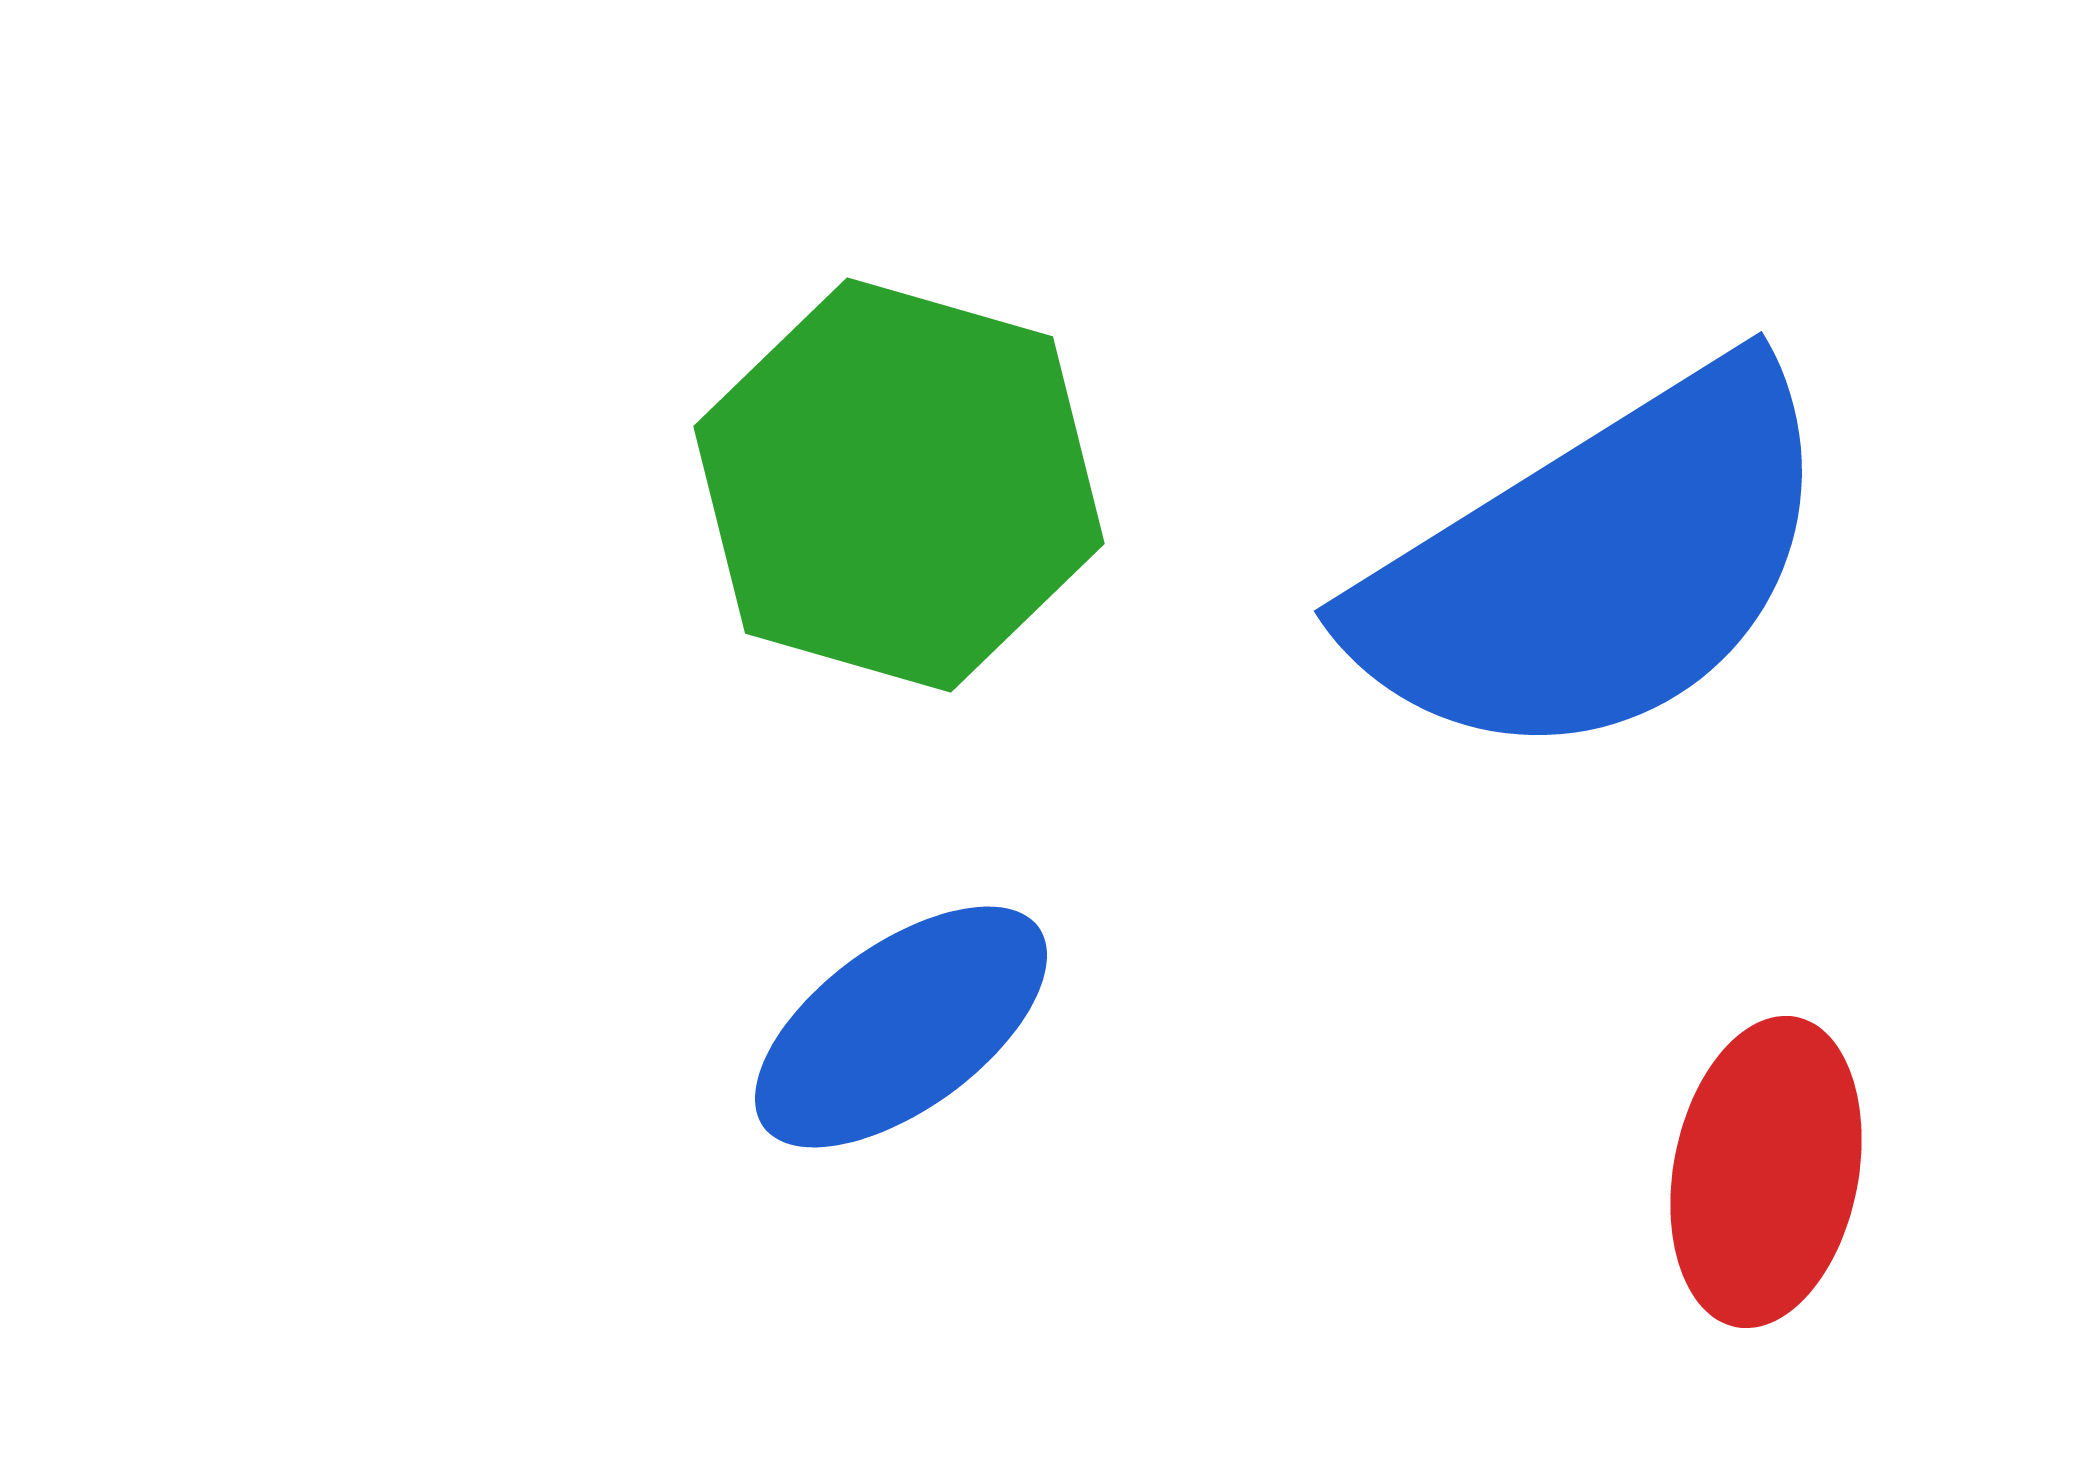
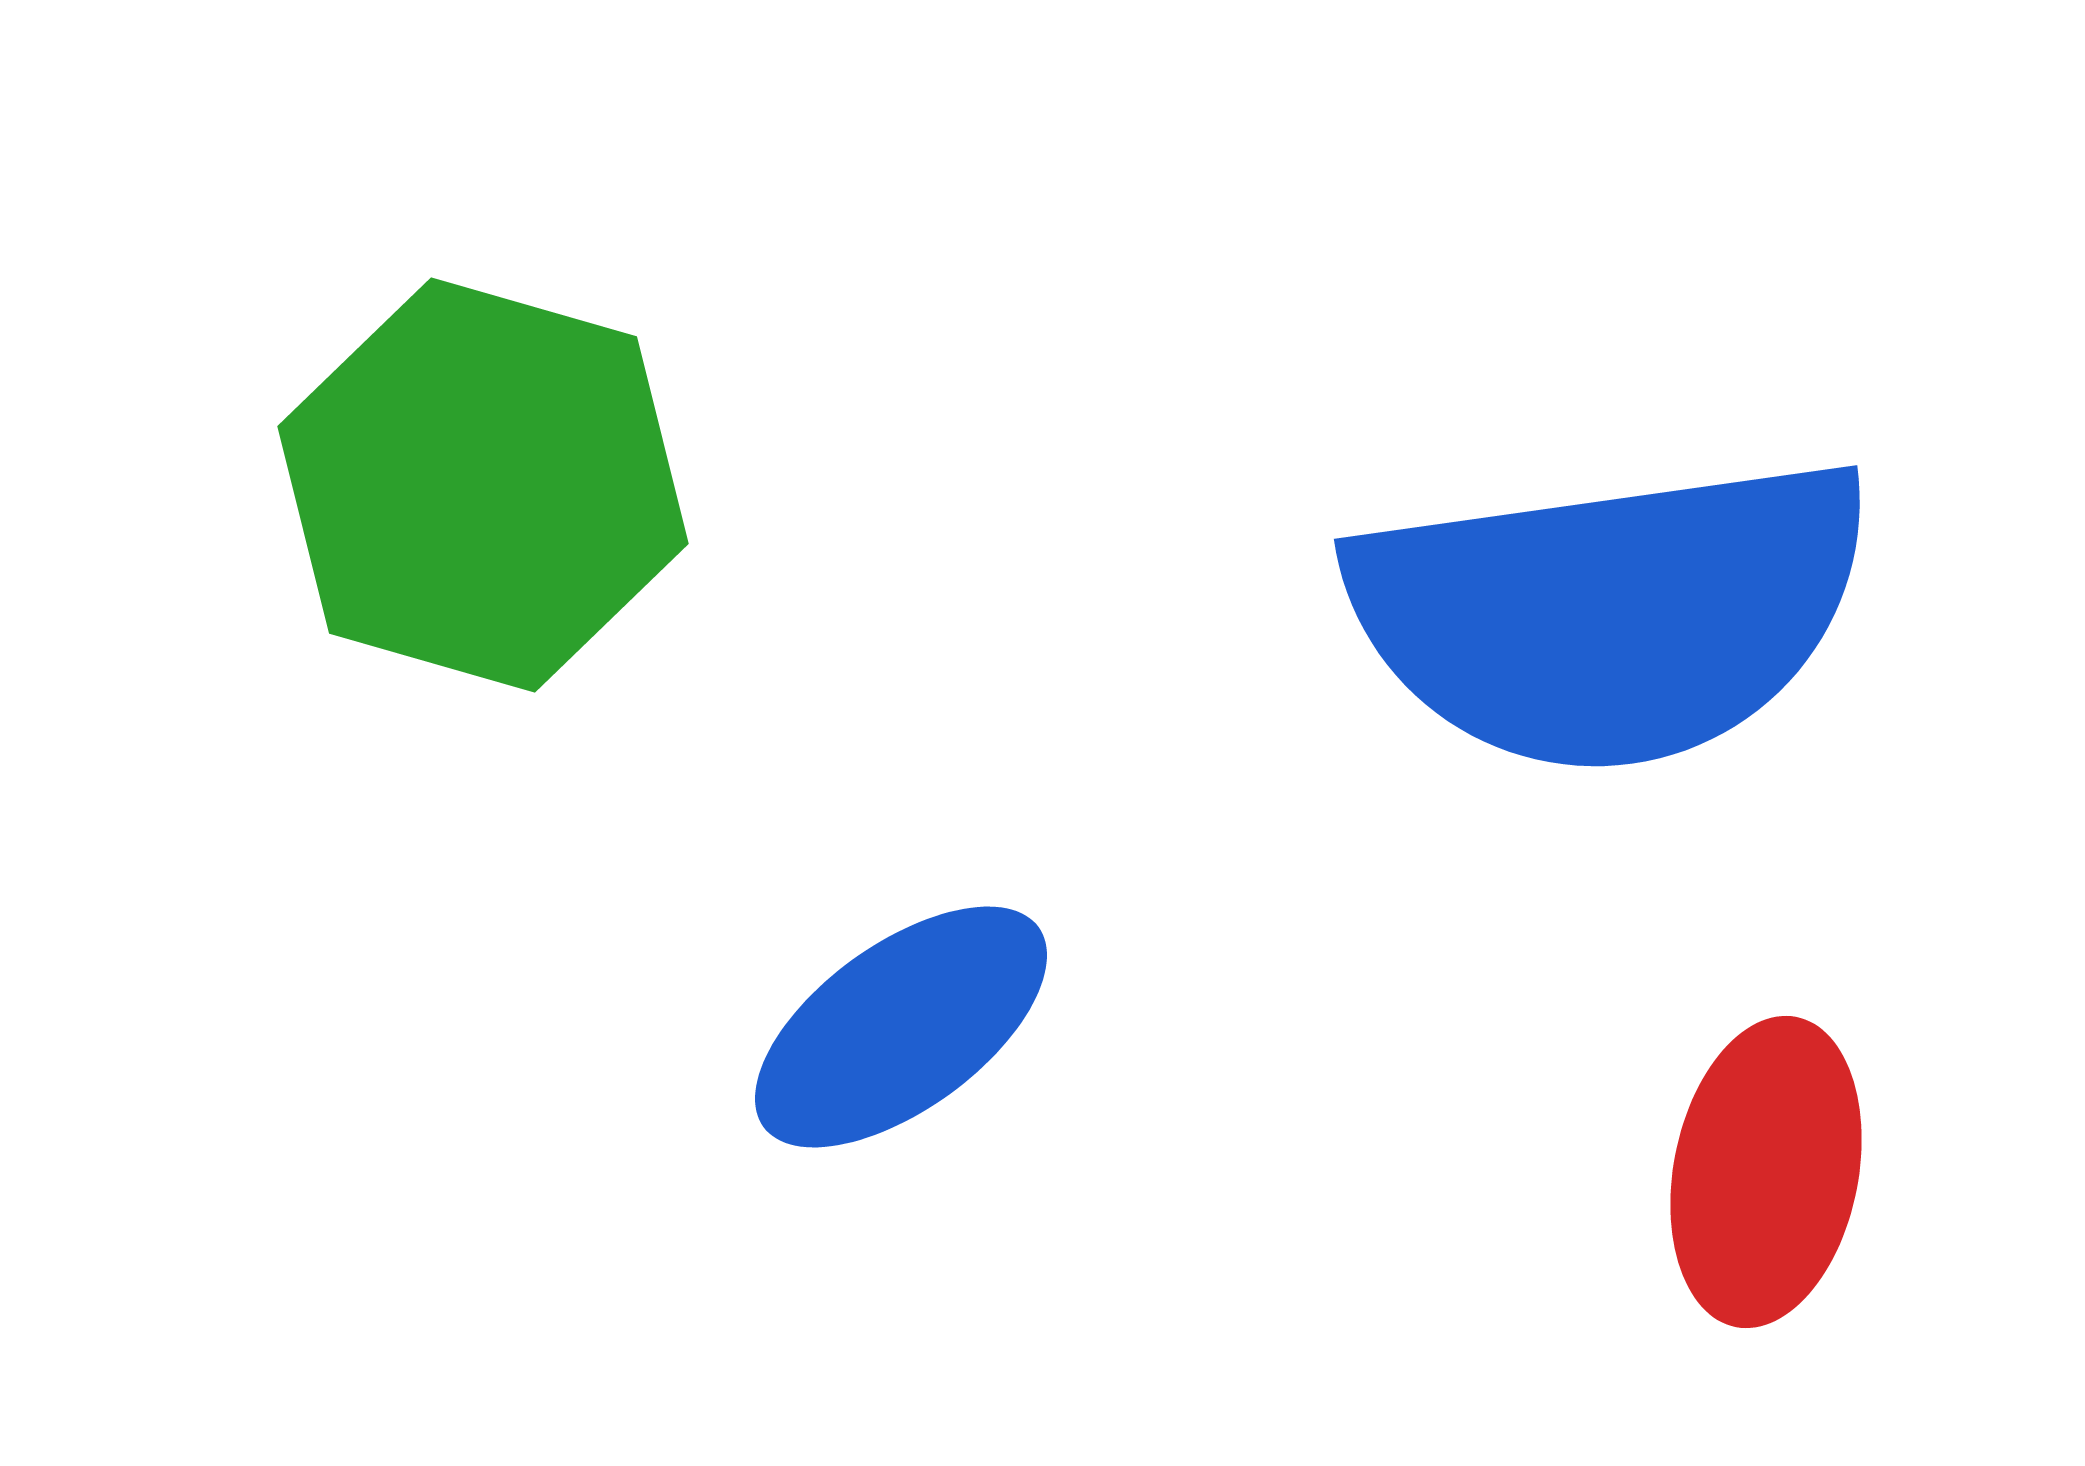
green hexagon: moved 416 px left
blue semicircle: moved 14 px right, 47 px down; rotated 24 degrees clockwise
